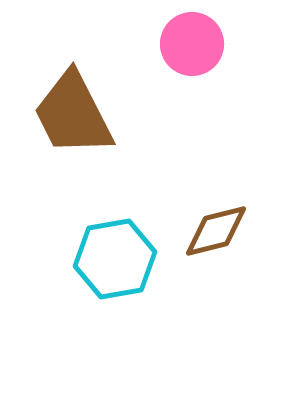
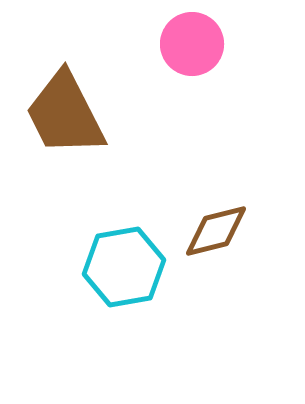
brown trapezoid: moved 8 px left
cyan hexagon: moved 9 px right, 8 px down
